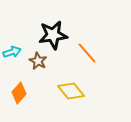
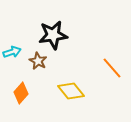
orange line: moved 25 px right, 15 px down
orange diamond: moved 2 px right
